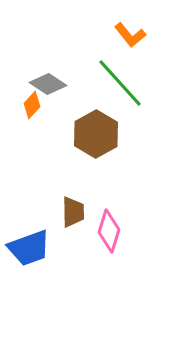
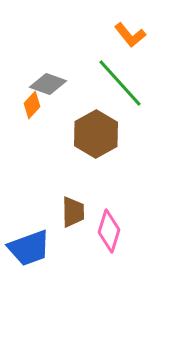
gray diamond: rotated 15 degrees counterclockwise
